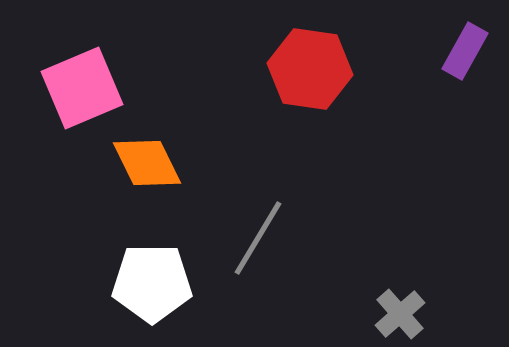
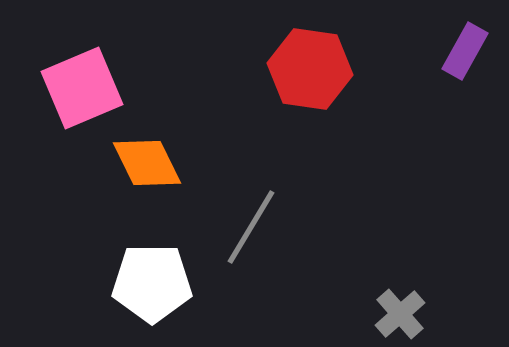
gray line: moved 7 px left, 11 px up
